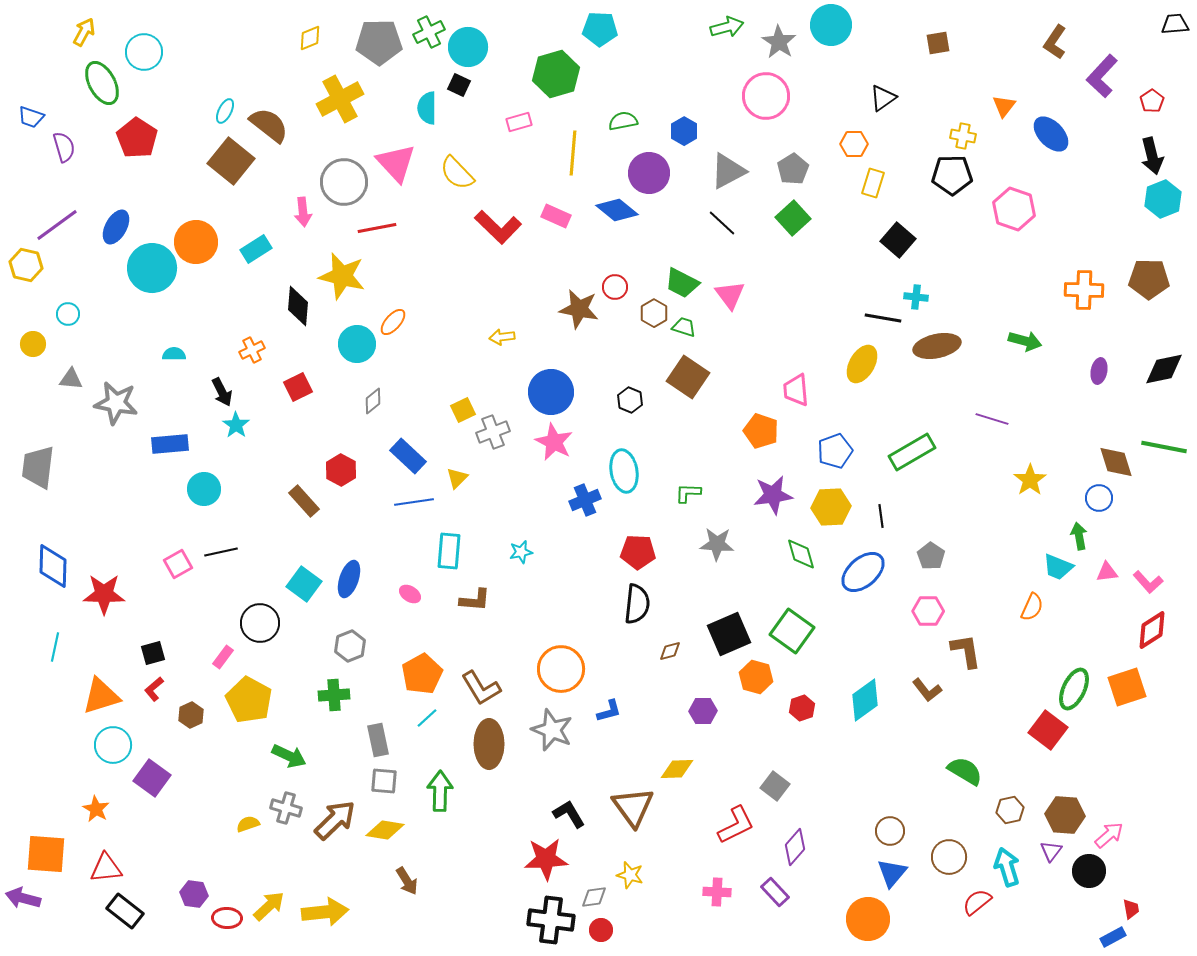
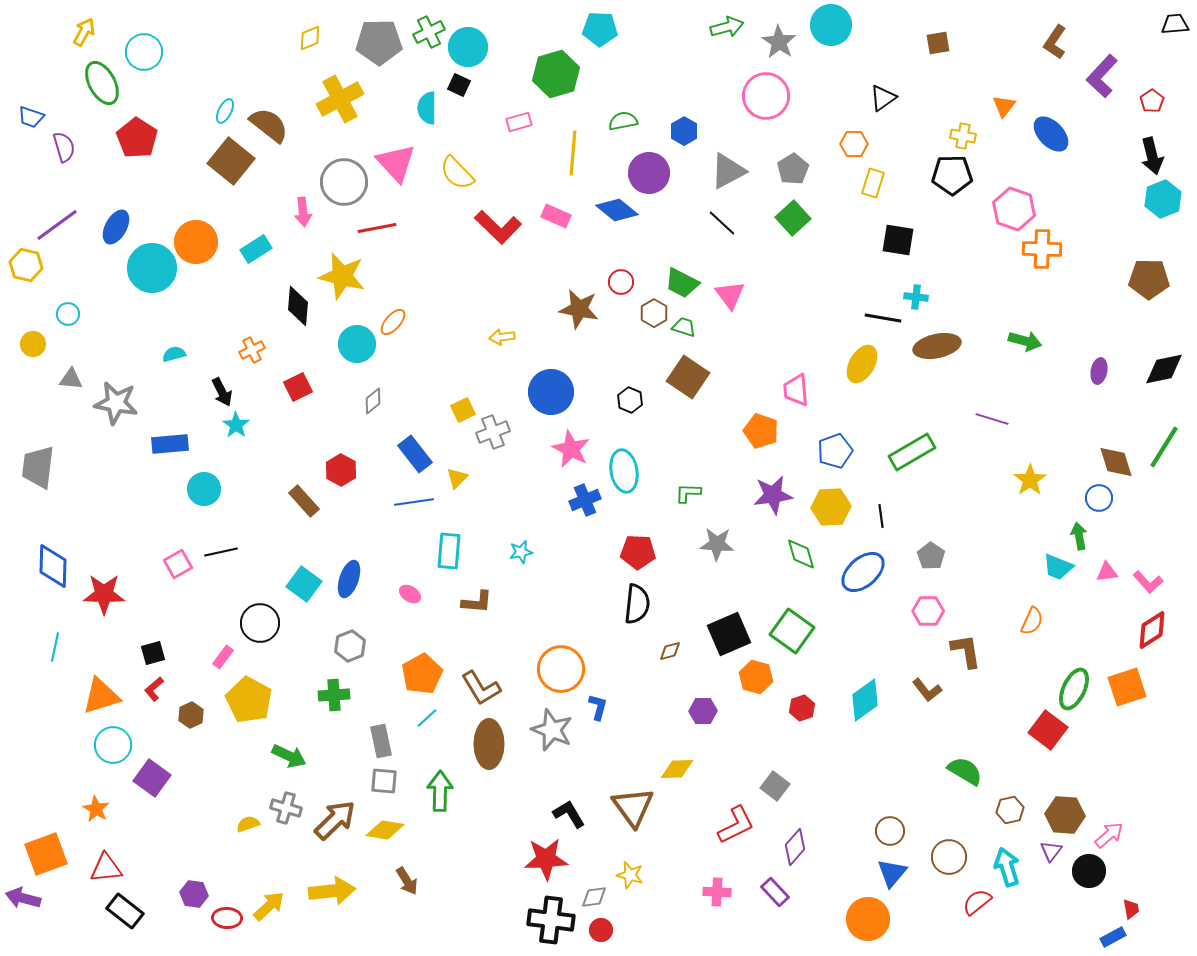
black square at (898, 240): rotated 32 degrees counterclockwise
red circle at (615, 287): moved 6 px right, 5 px up
orange cross at (1084, 290): moved 42 px left, 41 px up
cyan semicircle at (174, 354): rotated 15 degrees counterclockwise
pink star at (554, 442): moved 17 px right, 7 px down
green line at (1164, 447): rotated 69 degrees counterclockwise
blue rectangle at (408, 456): moved 7 px right, 2 px up; rotated 9 degrees clockwise
brown L-shape at (475, 600): moved 2 px right, 2 px down
orange semicircle at (1032, 607): moved 14 px down
blue L-shape at (609, 711): moved 11 px left, 4 px up; rotated 60 degrees counterclockwise
gray rectangle at (378, 740): moved 3 px right, 1 px down
orange square at (46, 854): rotated 24 degrees counterclockwise
yellow arrow at (325, 912): moved 7 px right, 21 px up
